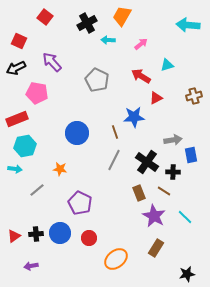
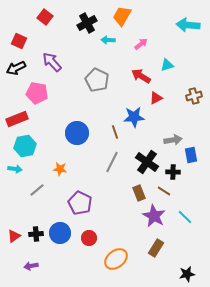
gray line at (114, 160): moved 2 px left, 2 px down
